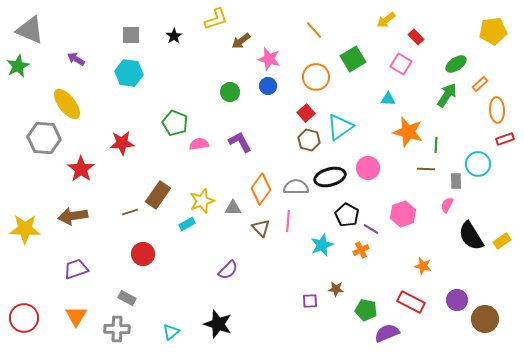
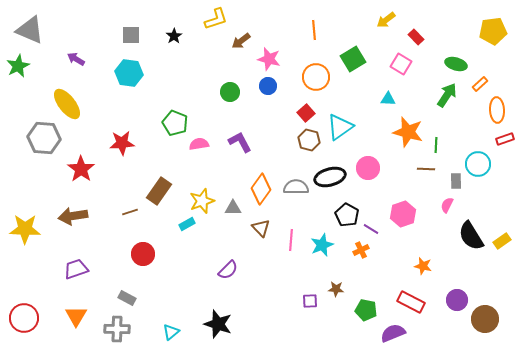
orange line at (314, 30): rotated 36 degrees clockwise
green ellipse at (456, 64): rotated 50 degrees clockwise
brown rectangle at (158, 195): moved 1 px right, 4 px up
pink line at (288, 221): moved 3 px right, 19 px down
purple semicircle at (387, 333): moved 6 px right
